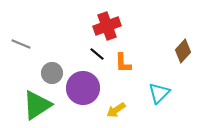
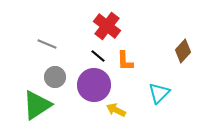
red cross: rotated 32 degrees counterclockwise
gray line: moved 26 px right
black line: moved 1 px right, 2 px down
orange L-shape: moved 2 px right, 2 px up
gray circle: moved 3 px right, 4 px down
purple circle: moved 11 px right, 3 px up
yellow arrow: rotated 60 degrees clockwise
